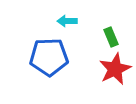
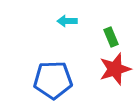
blue pentagon: moved 4 px right, 23 px down
red star: rotated 8 degrees clockwise
